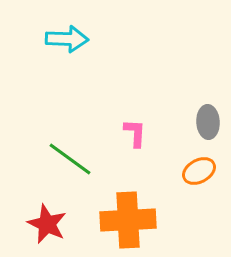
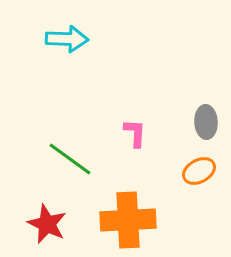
gray ellipse: moved 2 px left
